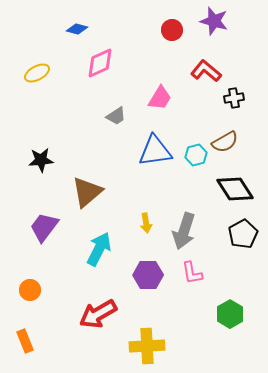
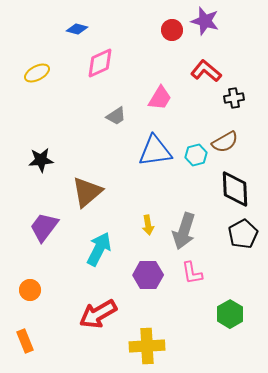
purple star: moved 9 px left
black diamond: rotated 30 degrees clockwise
yellow arrow: moved 2 px right, 2 px down
